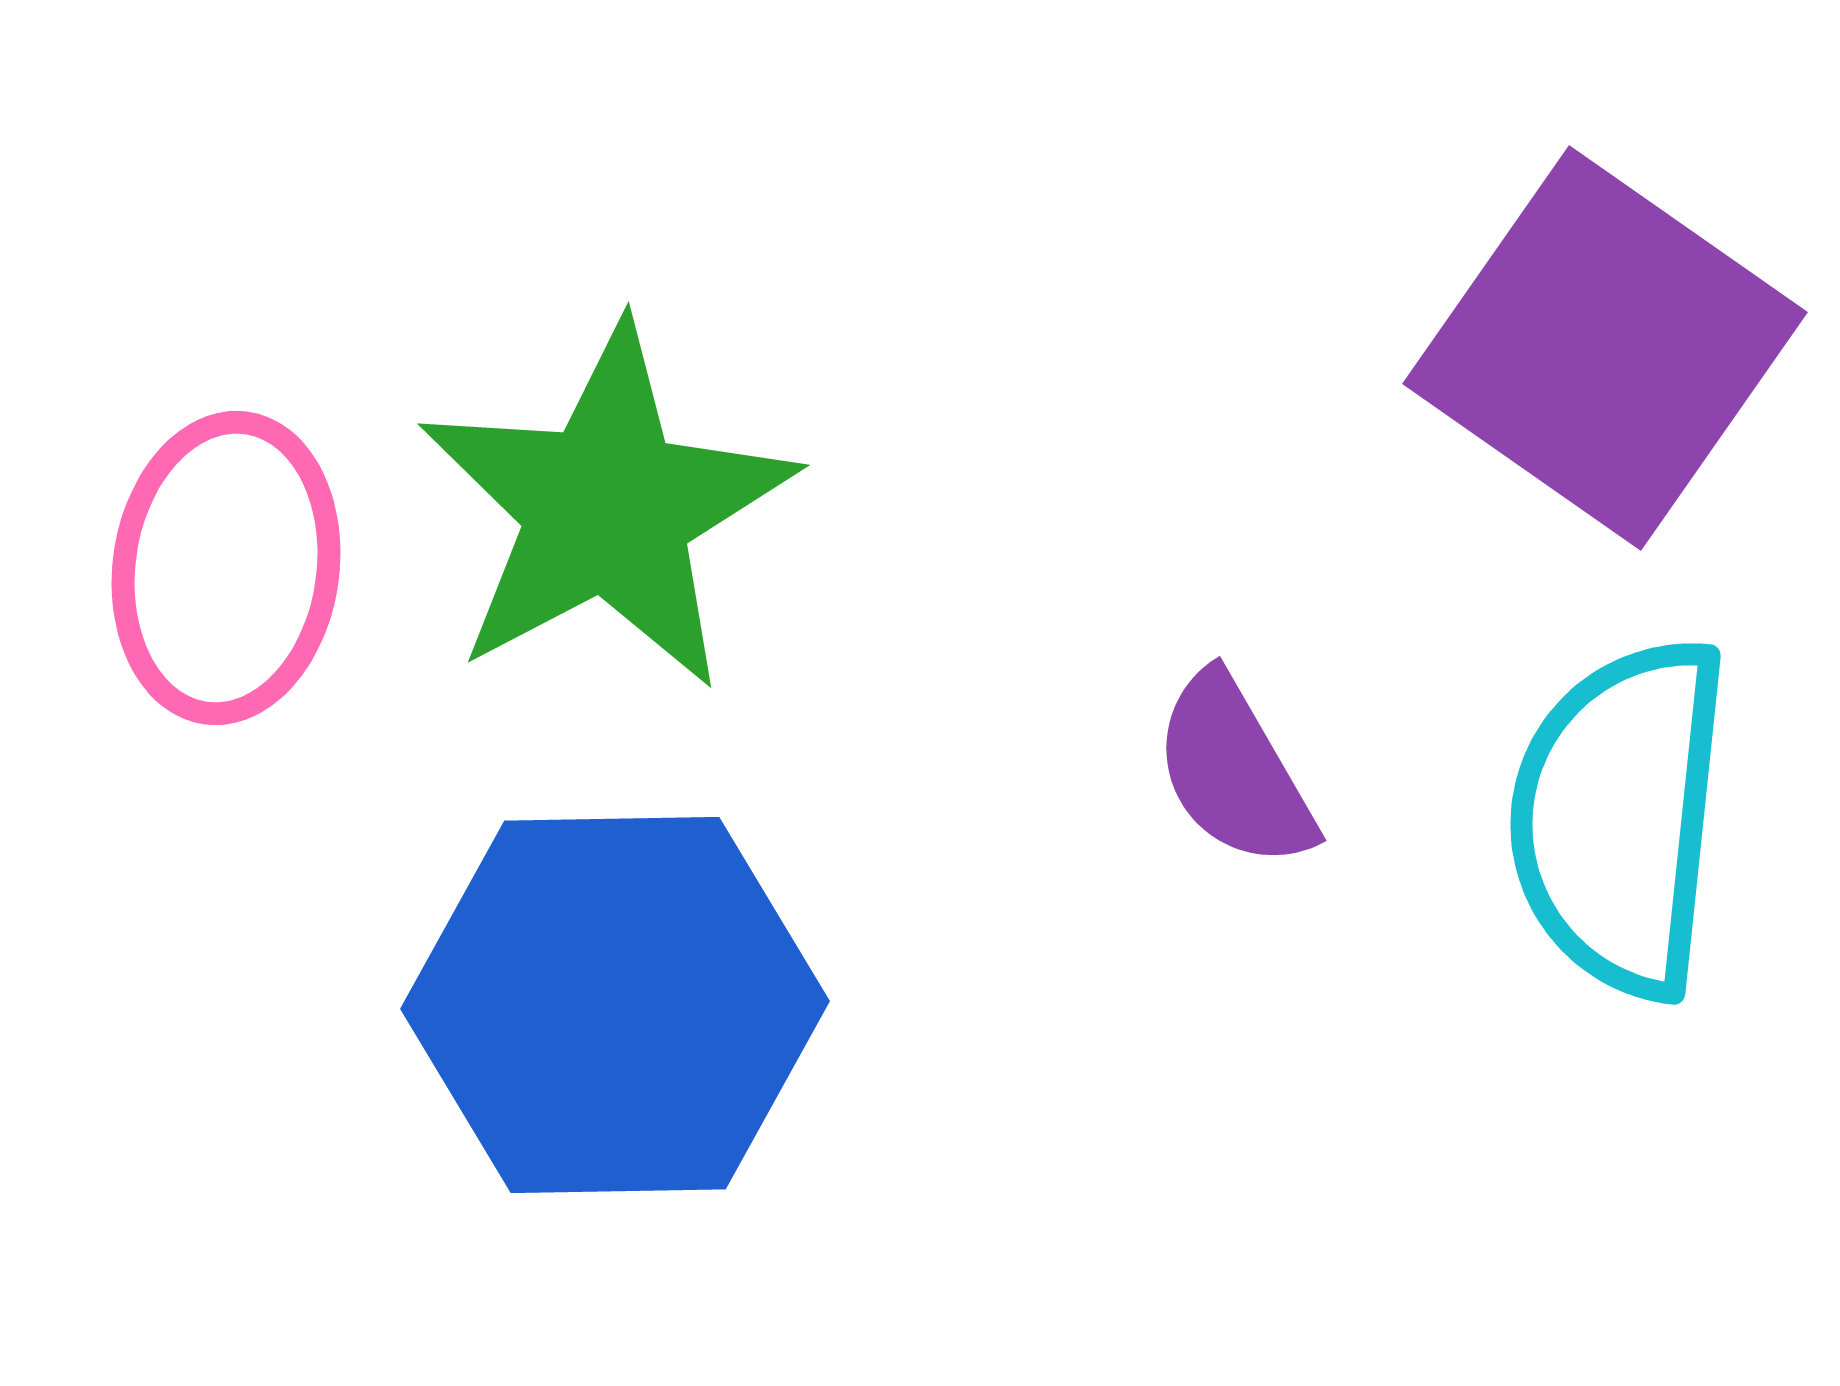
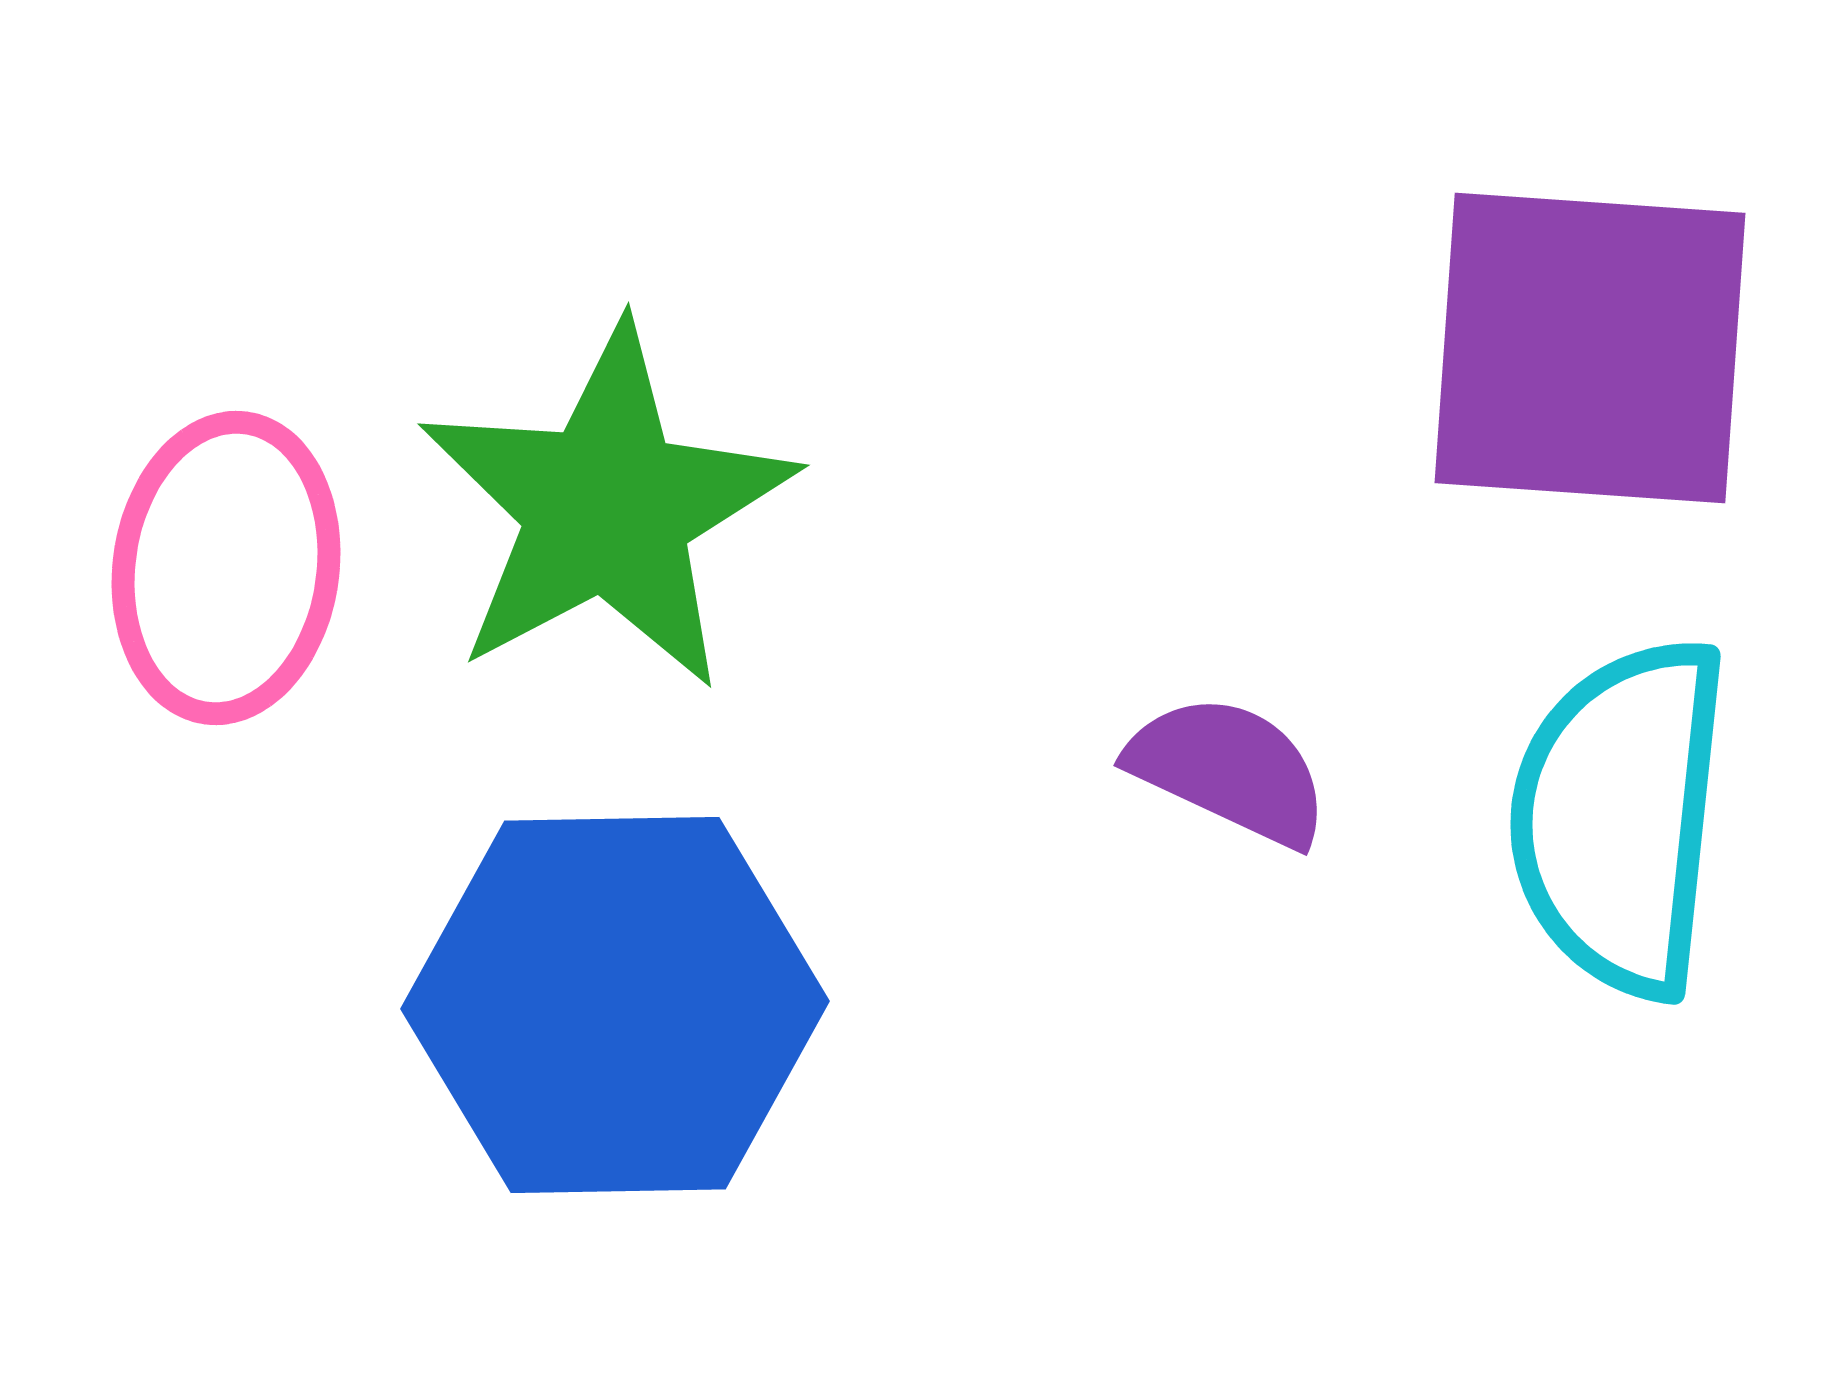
purple square: moved 15 px left; rotated 31 degrees counterclockwise
purple semicircle: moved 5 px left, 1 px up; rotated 145 degrees clockwise
